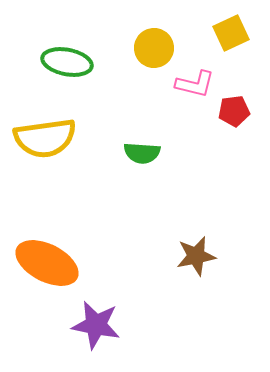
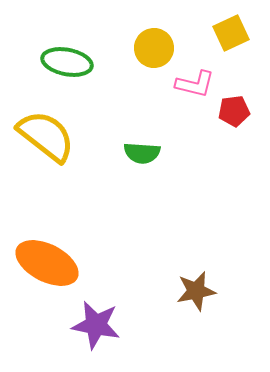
yellow semicircle: moved 1 px right, 2 px up; rotated 134 degrees counterclockwise
brown star: moved 35 px down
